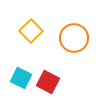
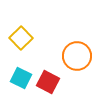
yellow square: moved 10 px left, 7 px down
orange circle: moved 3 px right, 18 px down
